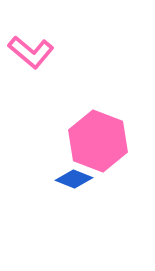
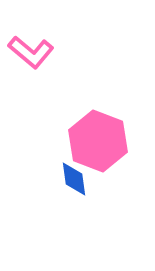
blue diamond: rotated 60 degrees clockwise
